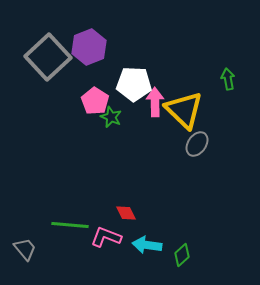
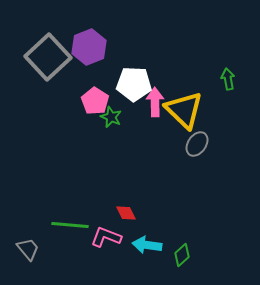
gray trapezoid: moved 3 px right
